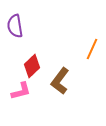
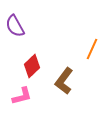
purple semicircle: rotated 20 degrees counterclockwise
brown L-shape: moved 4 px right
pink L-shape: moved 1 px right, 5 px down
